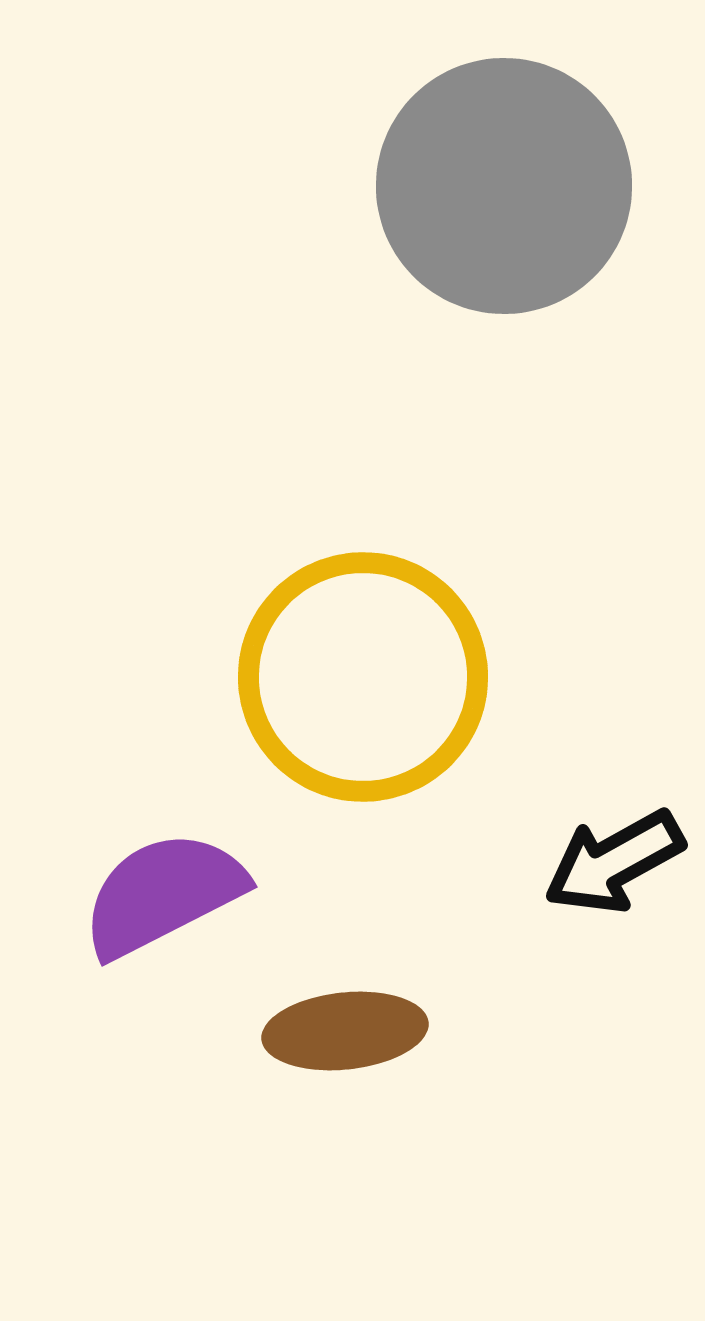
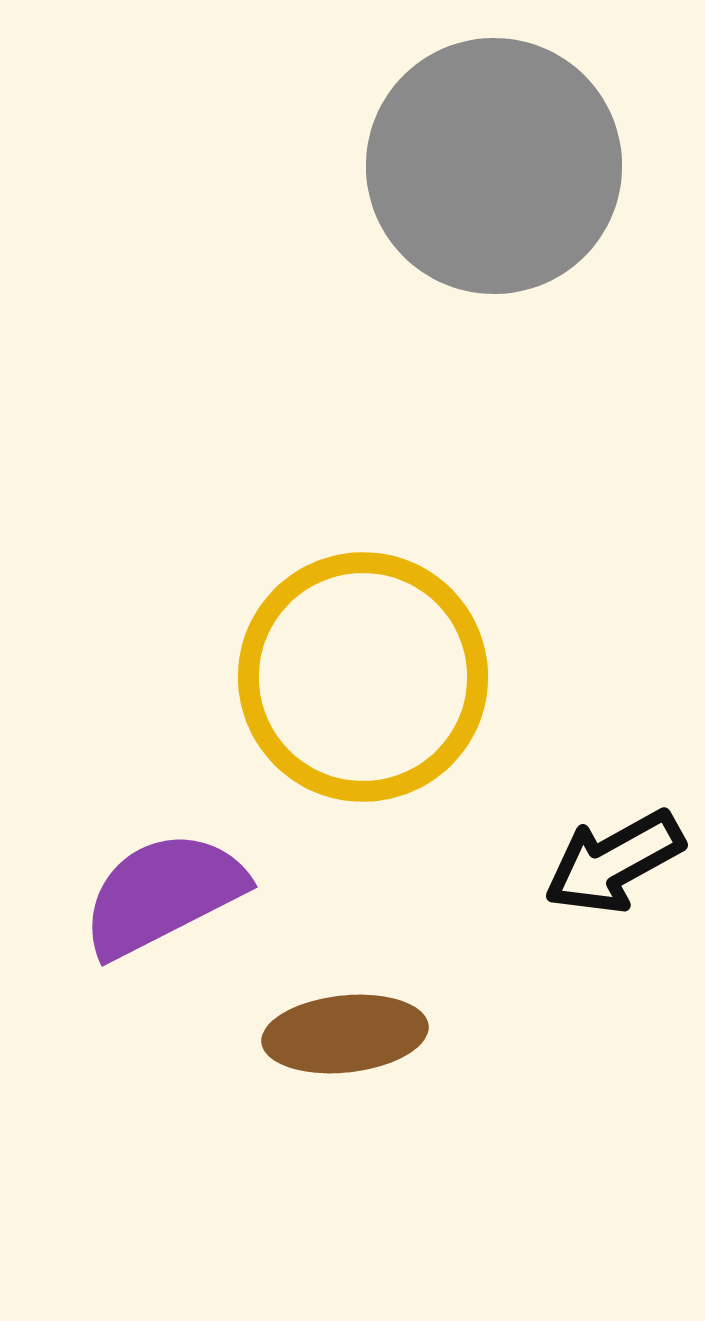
gray circle: moved 10 px left, 20 px up
brown ellipse: moved 3 px down
